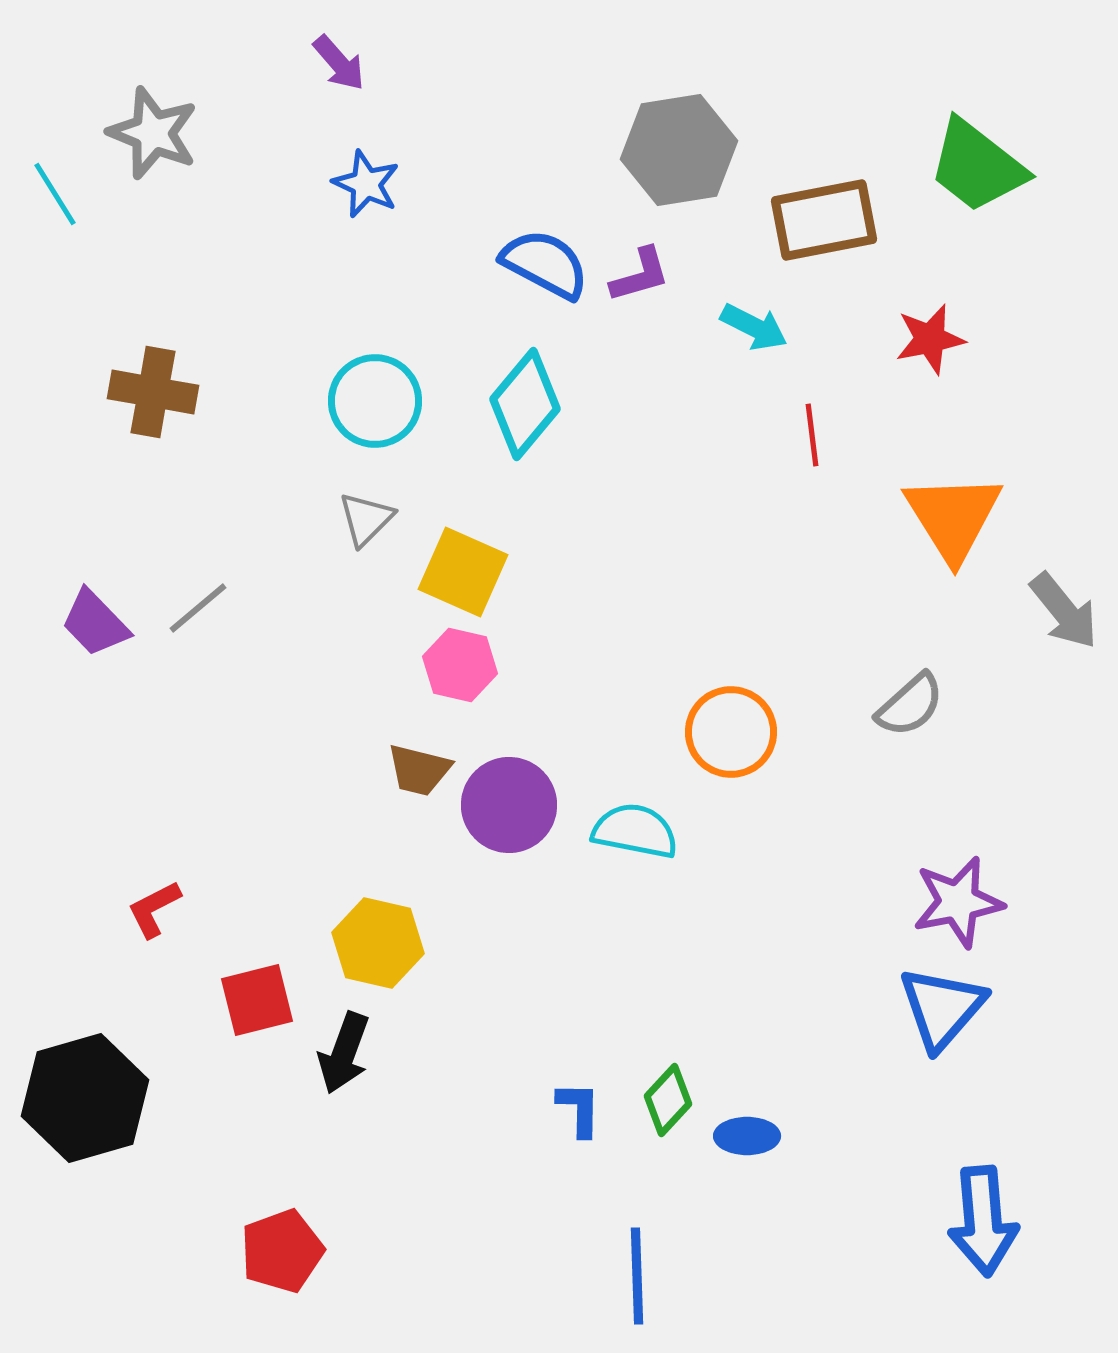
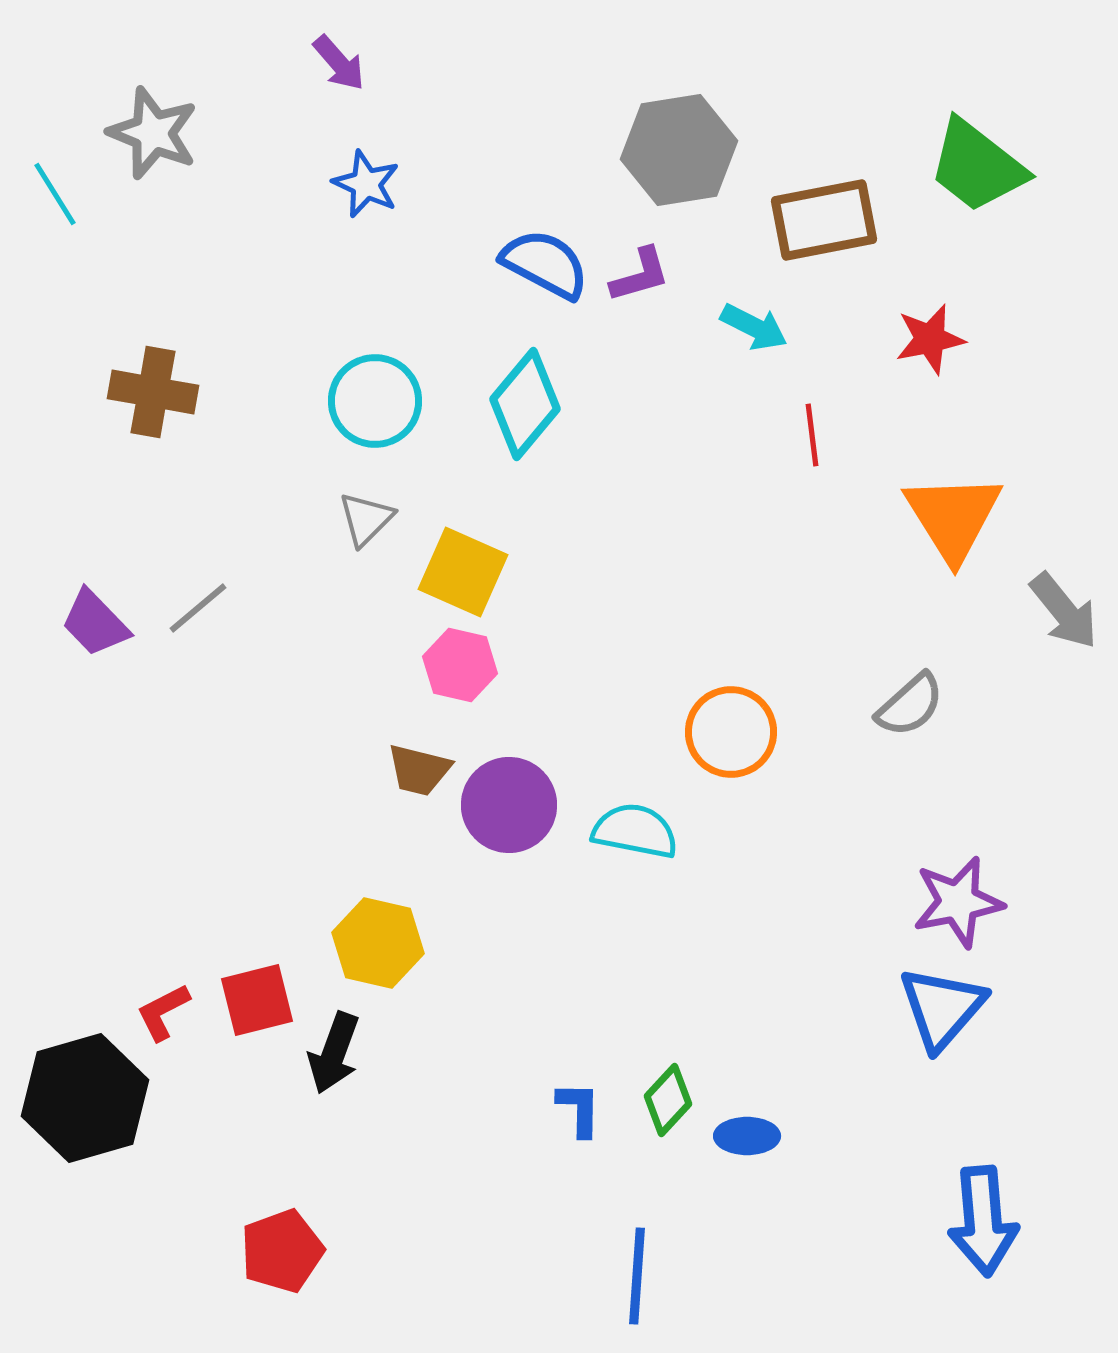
red L-shape: moved 9 px right, 103 px down
black arrow: moved 10 px left
blue line: rotated 6 degrees clockwise
